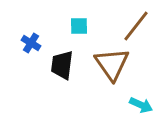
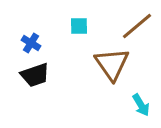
brown line: moved 1 px right; rotated 12 degrees clockwise
black trapezoid: moved 27 px left, 10 px down; rotated 116 degrees counterclockwise
cyan arrow: rotated 35 degrees clockwise
